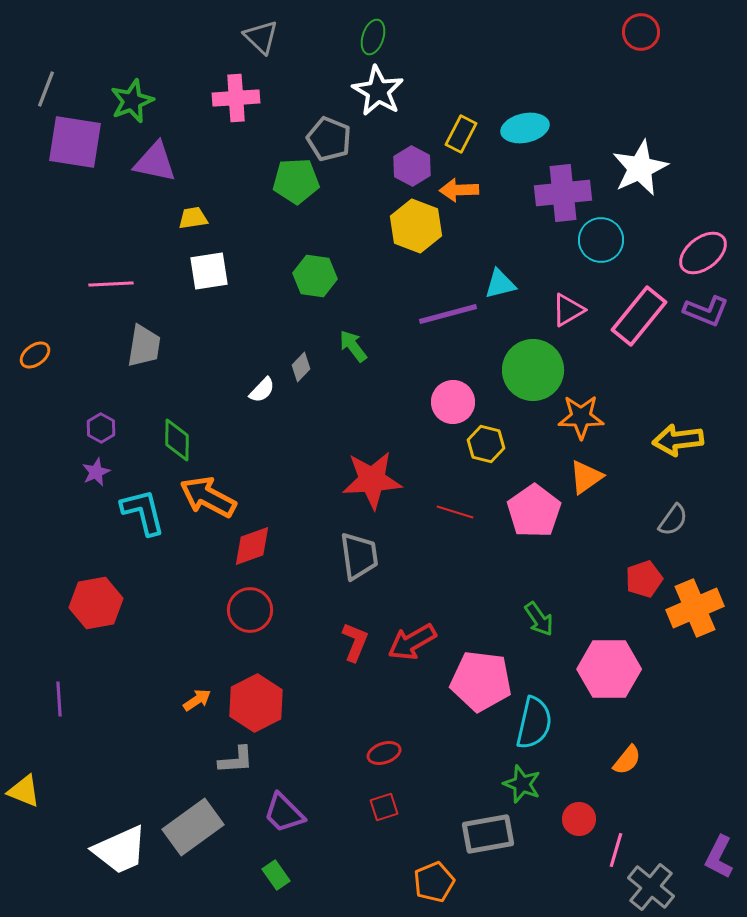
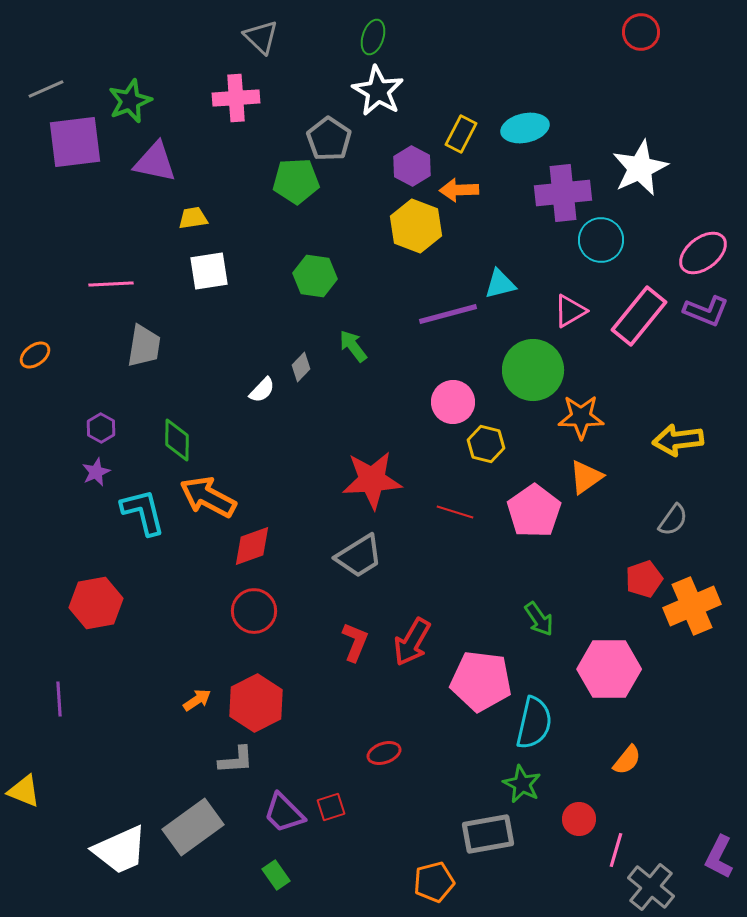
gray line at (46, 89): rotated 45 degrees clockwise
green star at (132, 101): moved 2 px left
gray pentagon at (329, 139): rotated 12 degrees clockwise
purple square at (75, 142): rotated 16 degrees counterclockwise
pink triangle at (568, 310): moved 2 px right, 1 px down
gray trapezoid at (359, 556): rotated 66 degrees clockwise
orange cross at (695, 608): moved 3 px left, 2 px up
red circle at (250, 610): moved 4 px right, 1 px down
red arrow at (412, 642): rotated 30 degrees counterclockwise
green star at (522, 784): rotated 6 degrees clockwise
red square at (384, 807): moved 53 px left
orange pentagon at (434, 882): rotated 9 degrees clockwise
